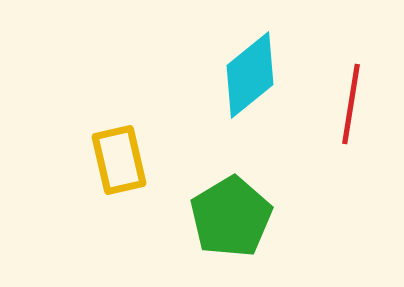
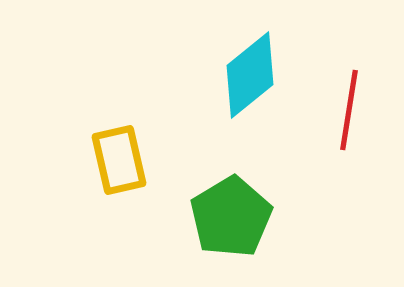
red line: moved 2 px left, 6 px down
